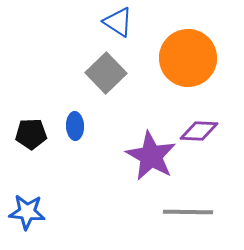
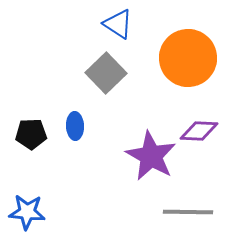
blue triangle: moved 2 px down
